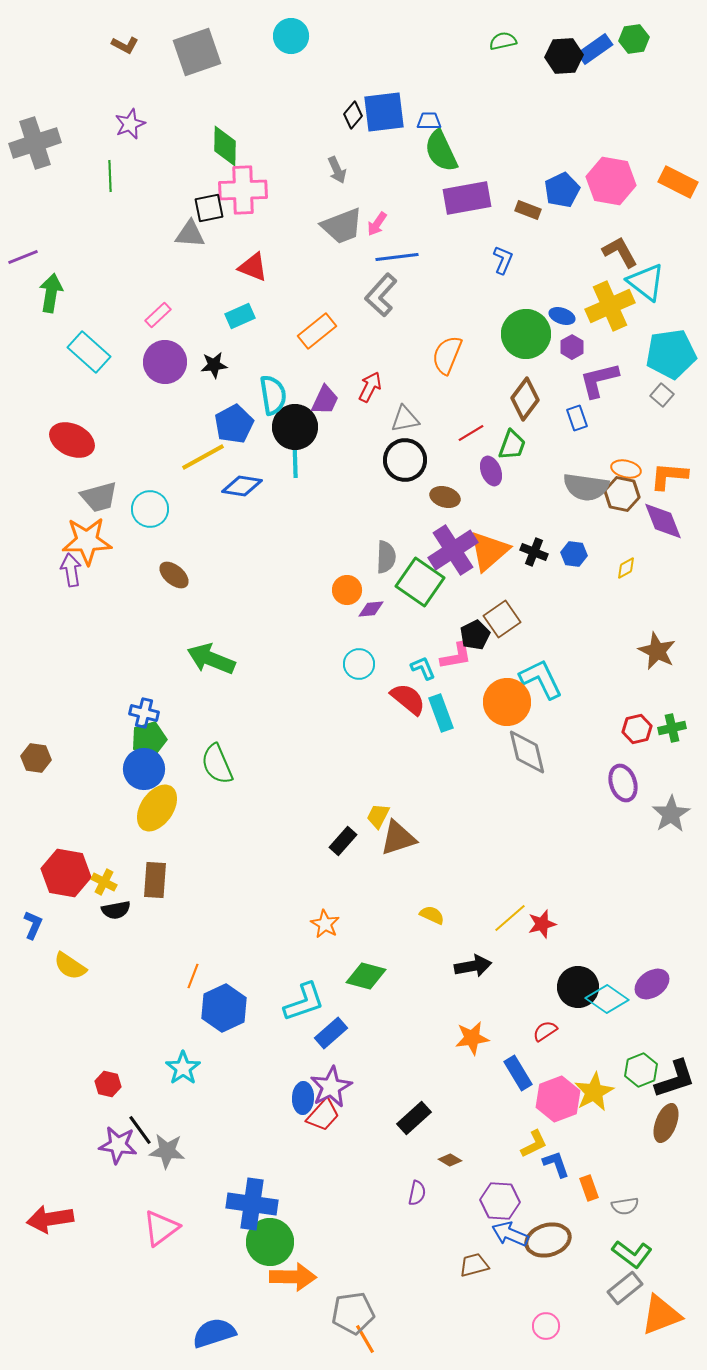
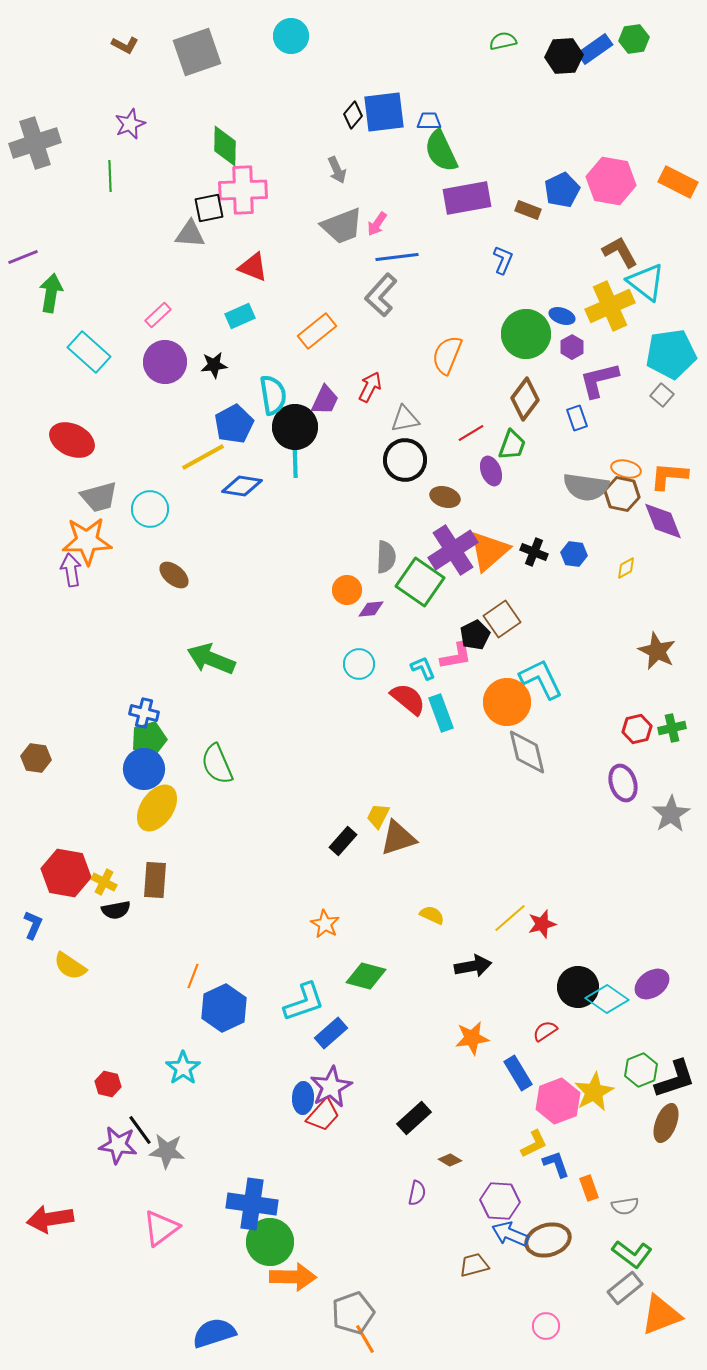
pink hexagon at (558, 1099): moved 2 px down
gray pentagon at (353, 1313): rotated 12 degrees counterclockwise
